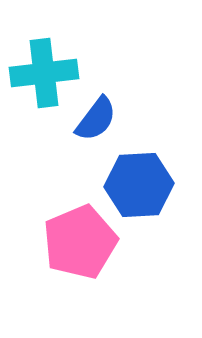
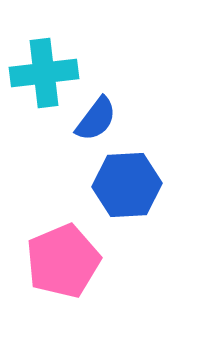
blue hexagon: moved 12 px left
pink pentagon: moved 17 px left, 19 px down
